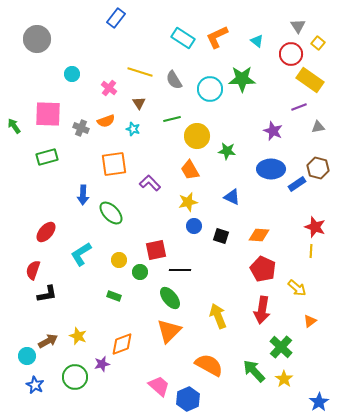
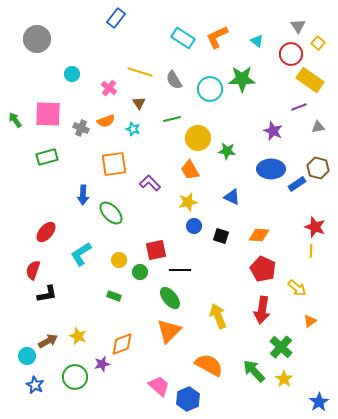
green arrow at (14, 126): moved 1 px right, 6 px up
yellow circle at (197, 136): moved 1 px right, 2 px down
